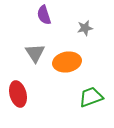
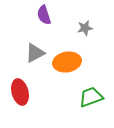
gray triangle: rotated 35 degrees clockwise
red ellipse: moved 2 px right, 2 px up
